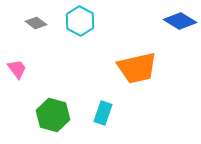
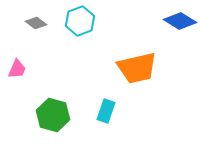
cyan hexagon: rotated 12 degrees clockwise
pink trapezoid: rotated 60 degrees clockwise
cyan rectangle: moved 3 px right, 2 px up
